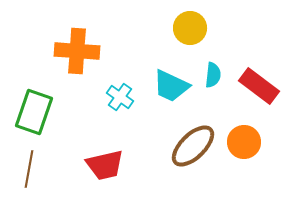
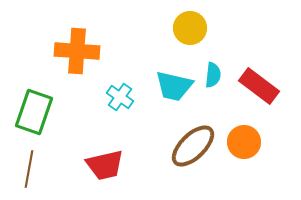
cyan trapezoid: moved 3 px right; rotated 12 degrees counterclockwise
